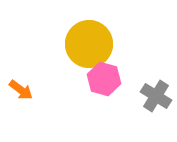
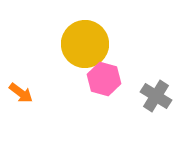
yellow circle: moved 4 px left
orange arrow: moved 3 px down
